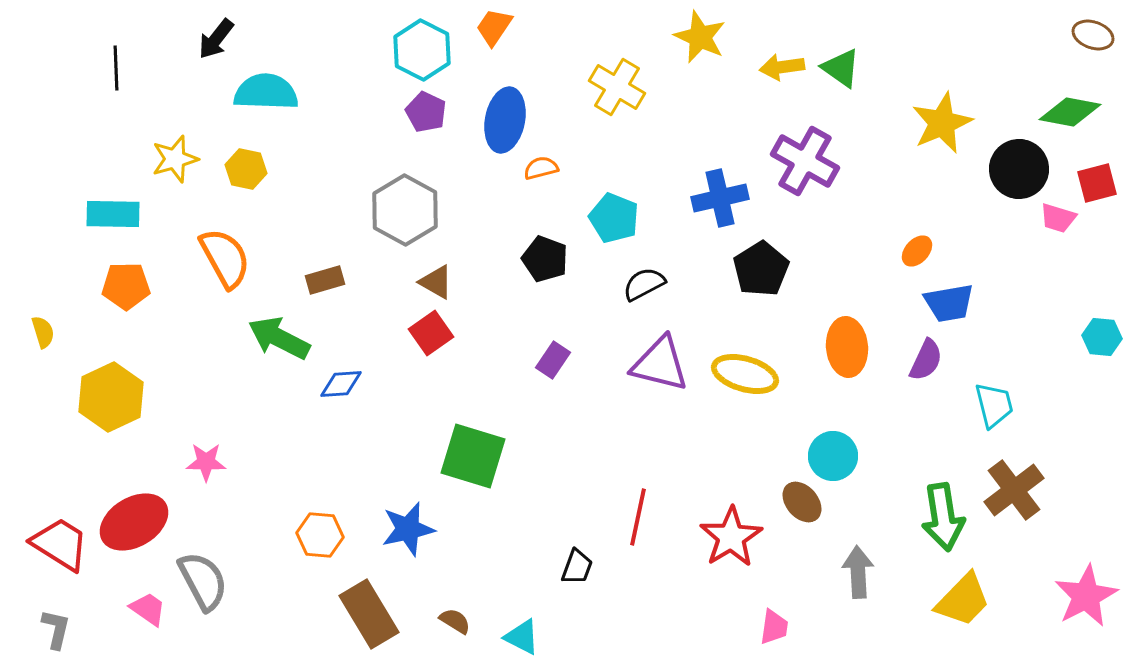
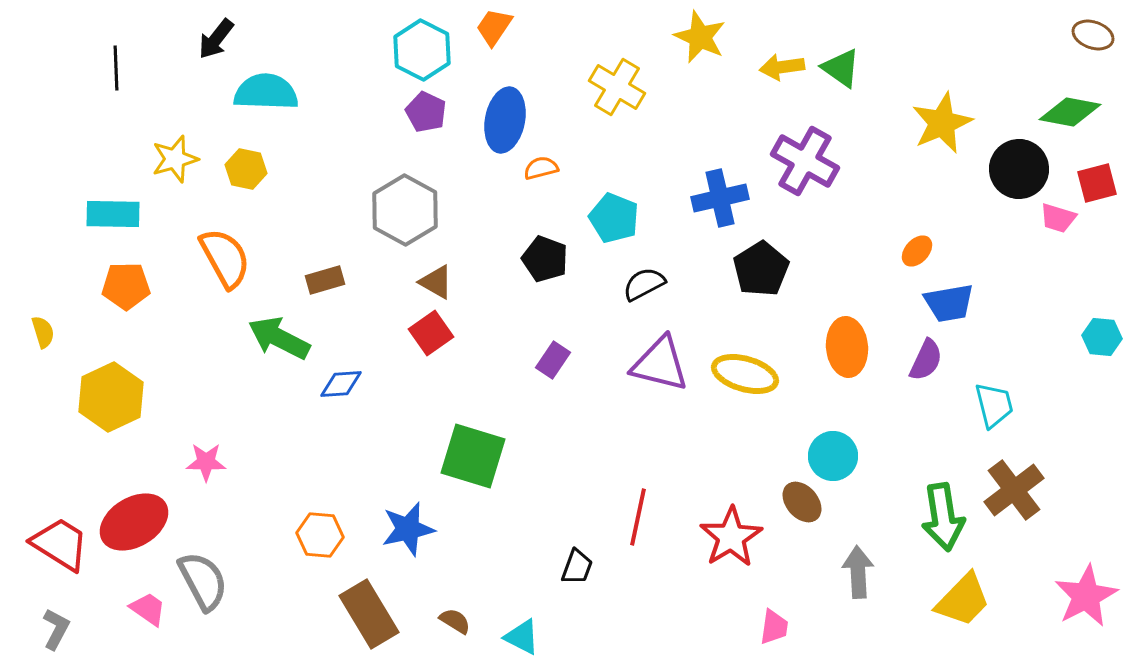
gray L-shape at (56, 629): rotated 15 degrees clockwise
